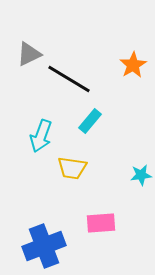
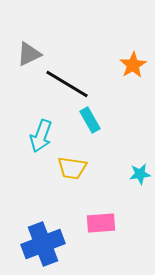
black line: moved 2 px left, 5 px down
cyan rectangle: moved 1 px up; rotated 70 degrees counterclockwise
cyan star: moved 1 px left, 1 px up
blue cross: moved 1 px left, 2 px up
